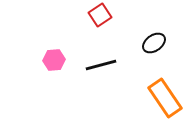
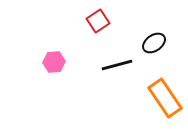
red square: moved 2 px left, 6 px down
pink hexagon: moved 2 px down
black line: moved 16 px right
